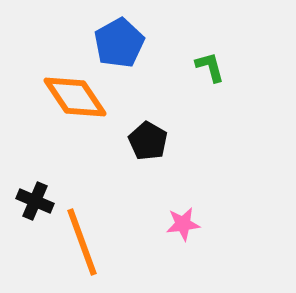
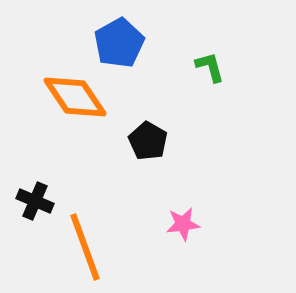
orange line: moved 3 px right, 5 px down
